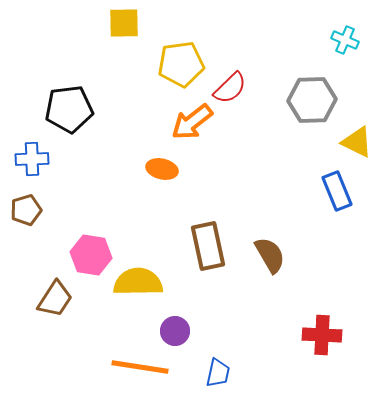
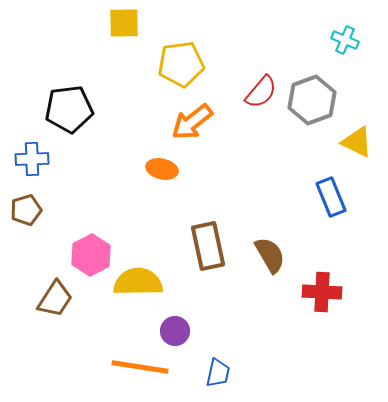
red semicircle: moved 31 px right, 4 px down; rotated 6 degrees counterclockwise
gray hexagon: rotated 18 degrees counterclockwise
blue rectangle: moved 6 px left, 6 px down
pink hexagon: rotated 24 degrees clockwise
red cross: moved 43 px up
